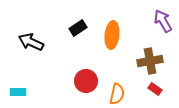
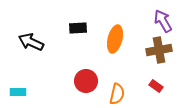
black rectangle: rotated 30 degrees clockwise
orange ellipse: moved 3 px right, 4 px down; rotated 8 degrees clockwise
brown cross: moved 9 px right, 11 px up
red rectangle: moved 1 px right, 3 px up
